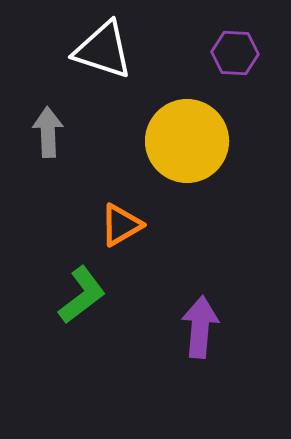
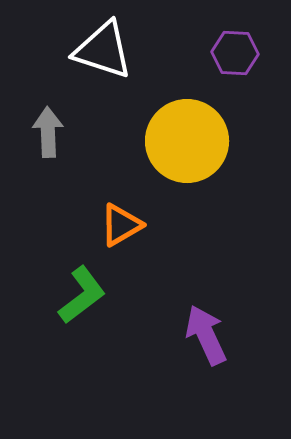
purple arrow: moved 6 px right, 8 px down; rotated 30 degrees counterclockwise
